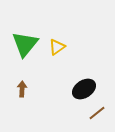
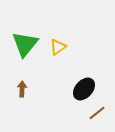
yellow triangle: moved 1 px right
black ellipse: rotated 15 degrees counterclockwise
